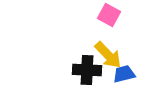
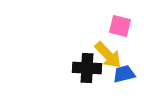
pink square: moved 11 px right, 11 px down; rotated 15 degrees counterclockwise
black cross: moved 2 px up
